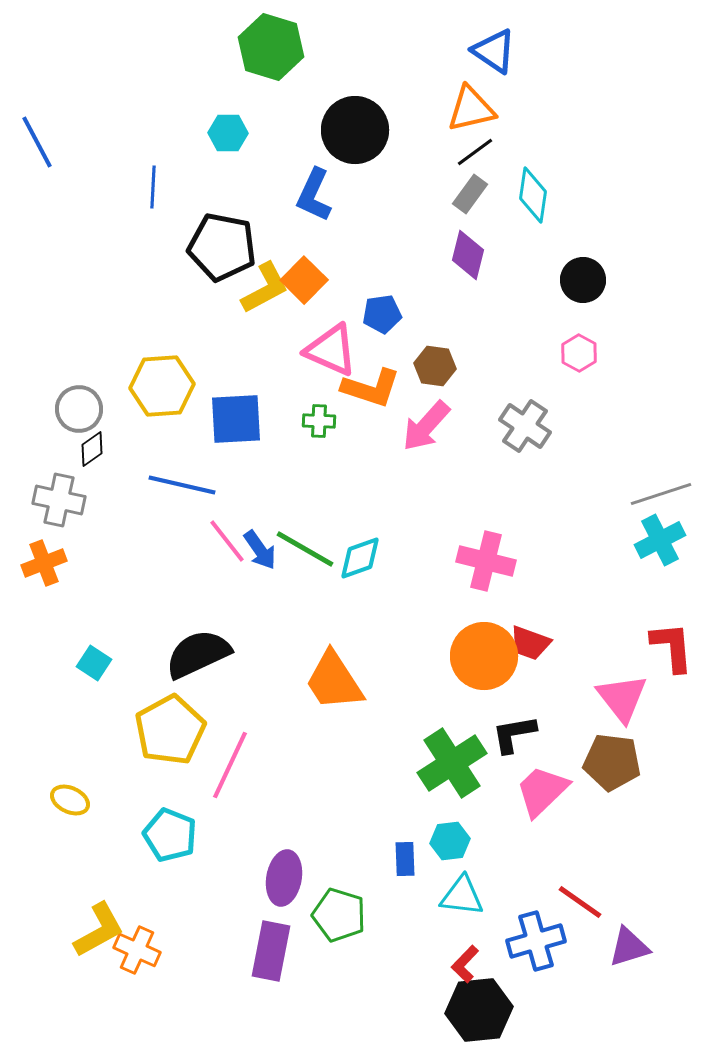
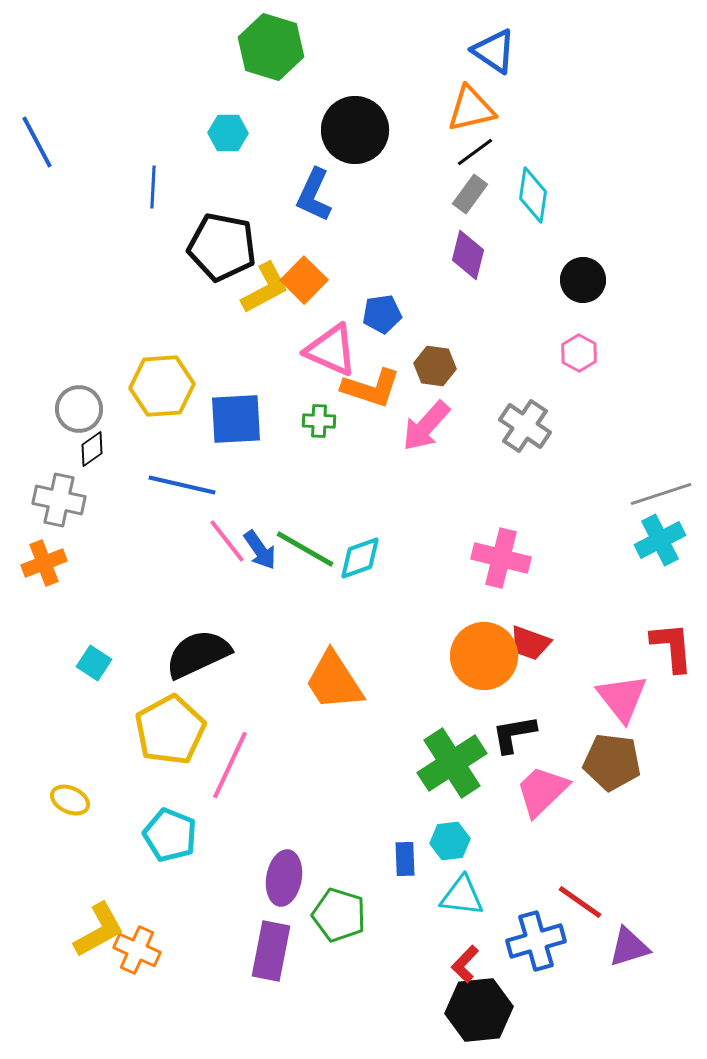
pink cross at (486, 561): moved 15 px right, 3 px up
